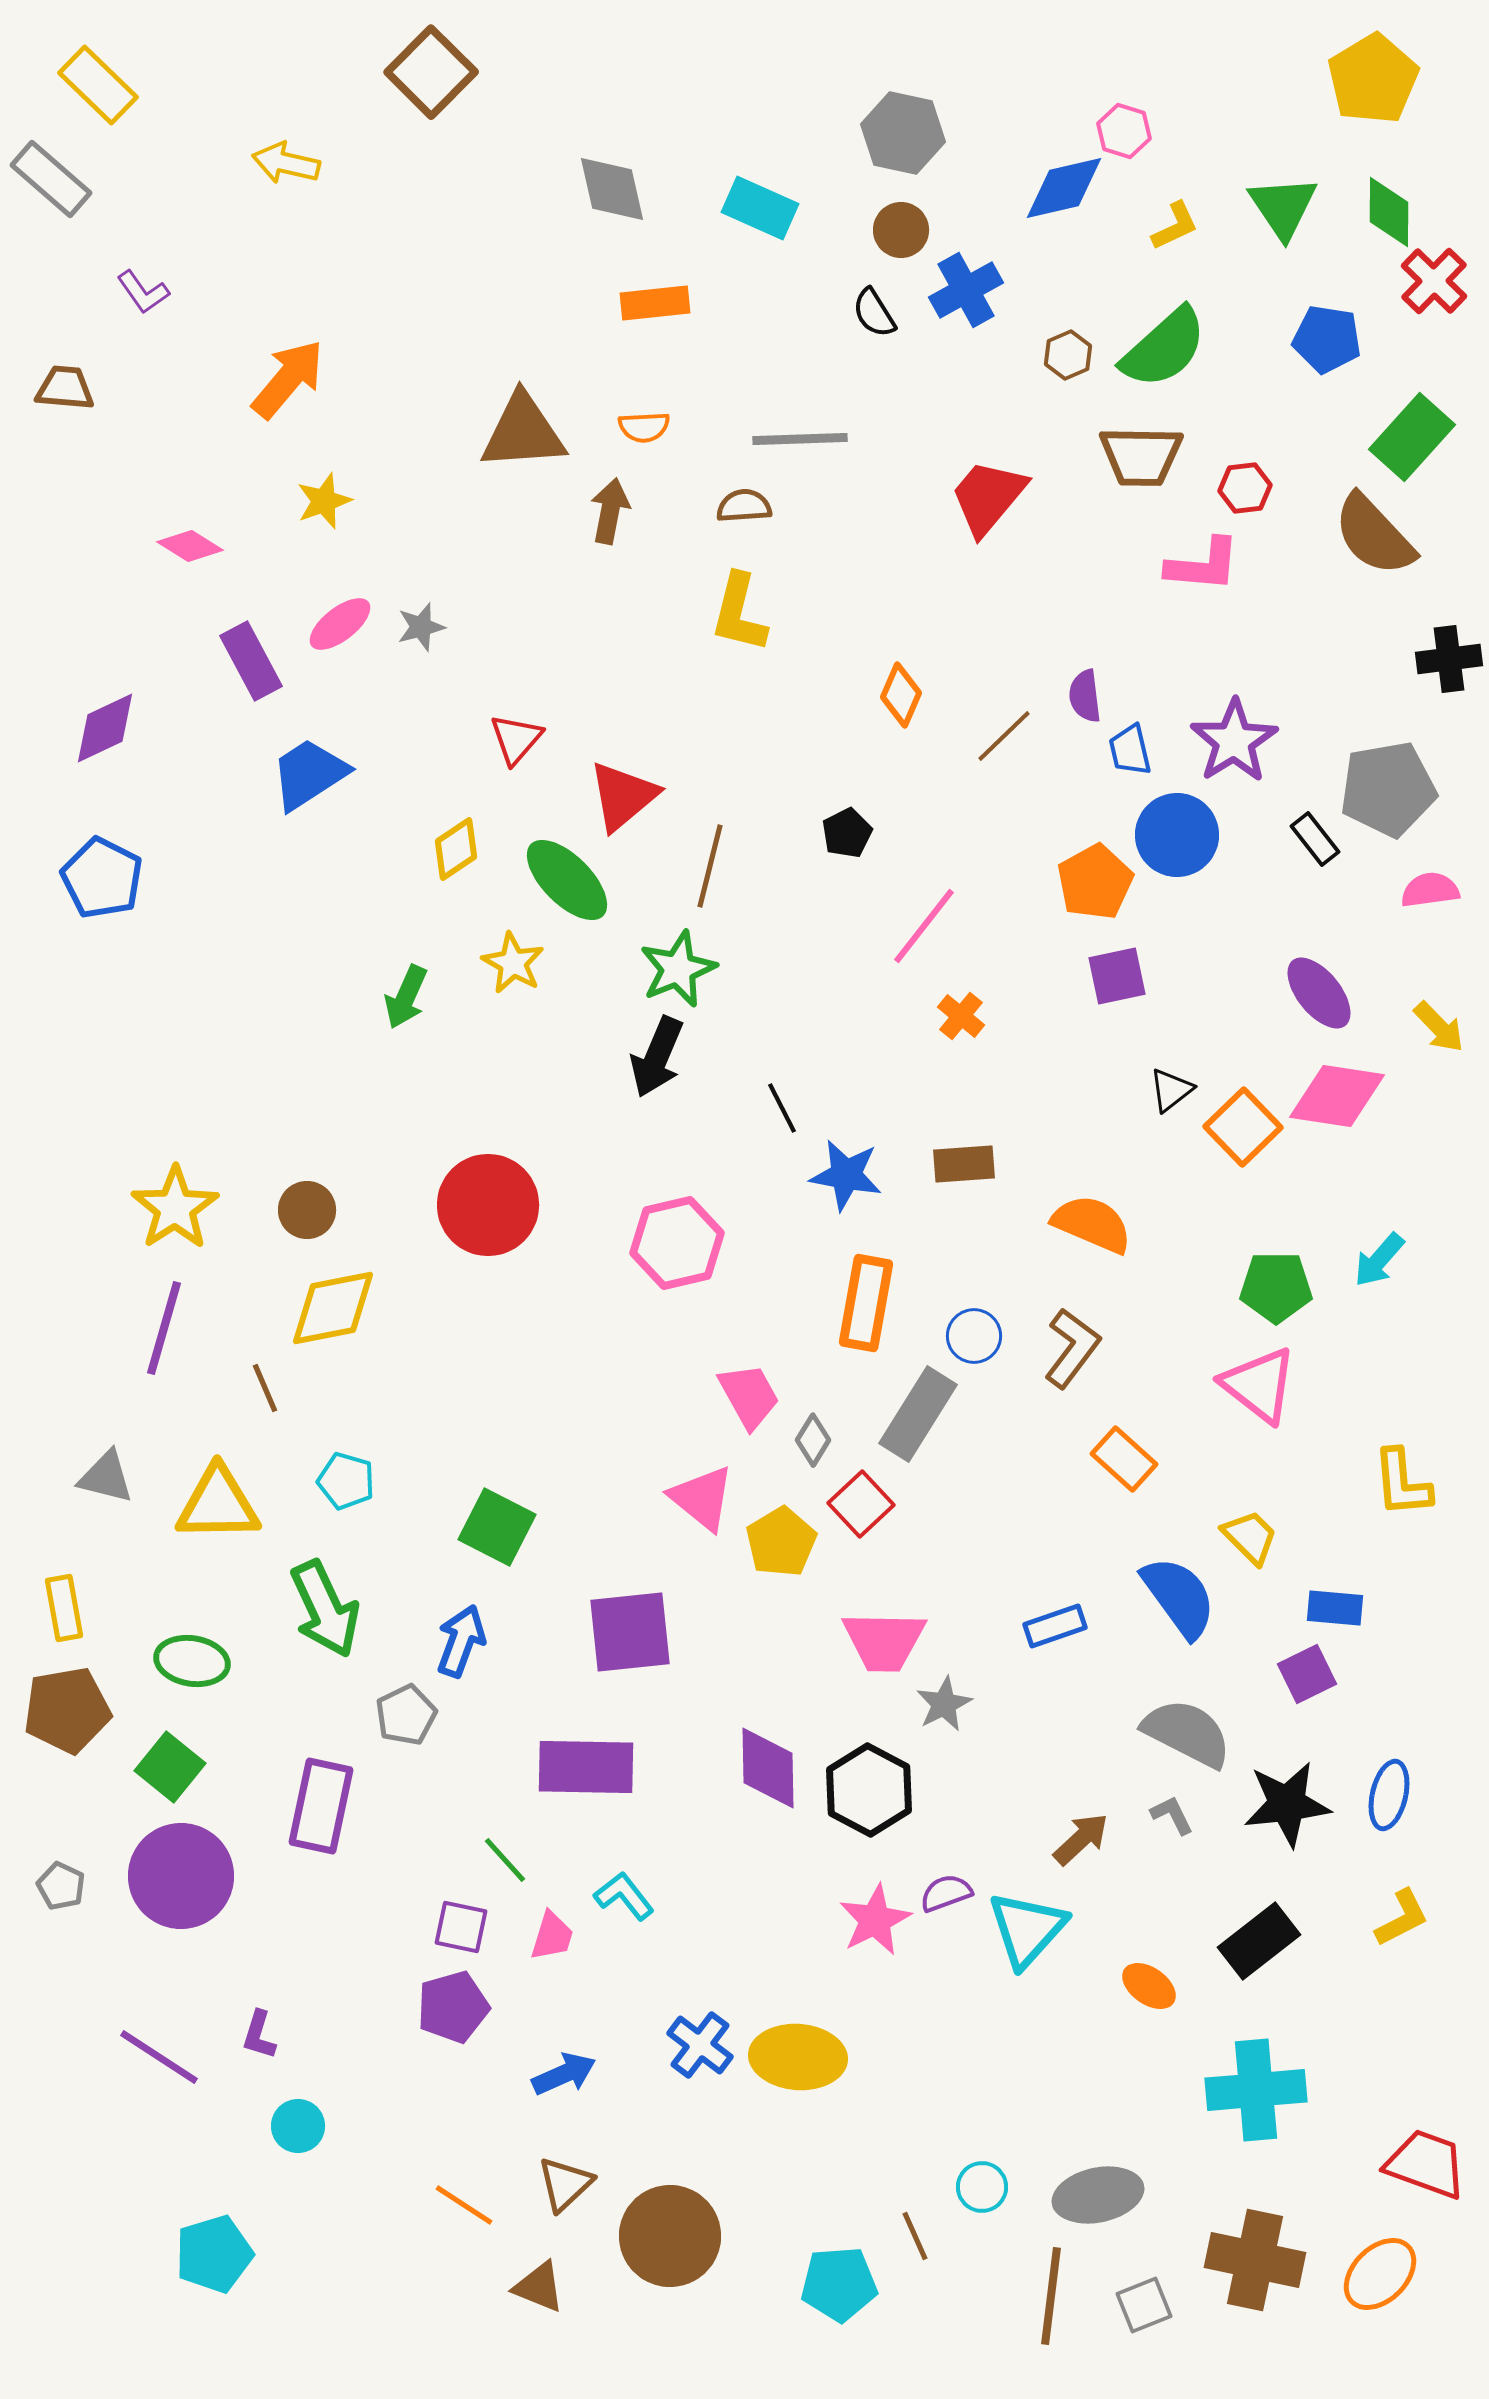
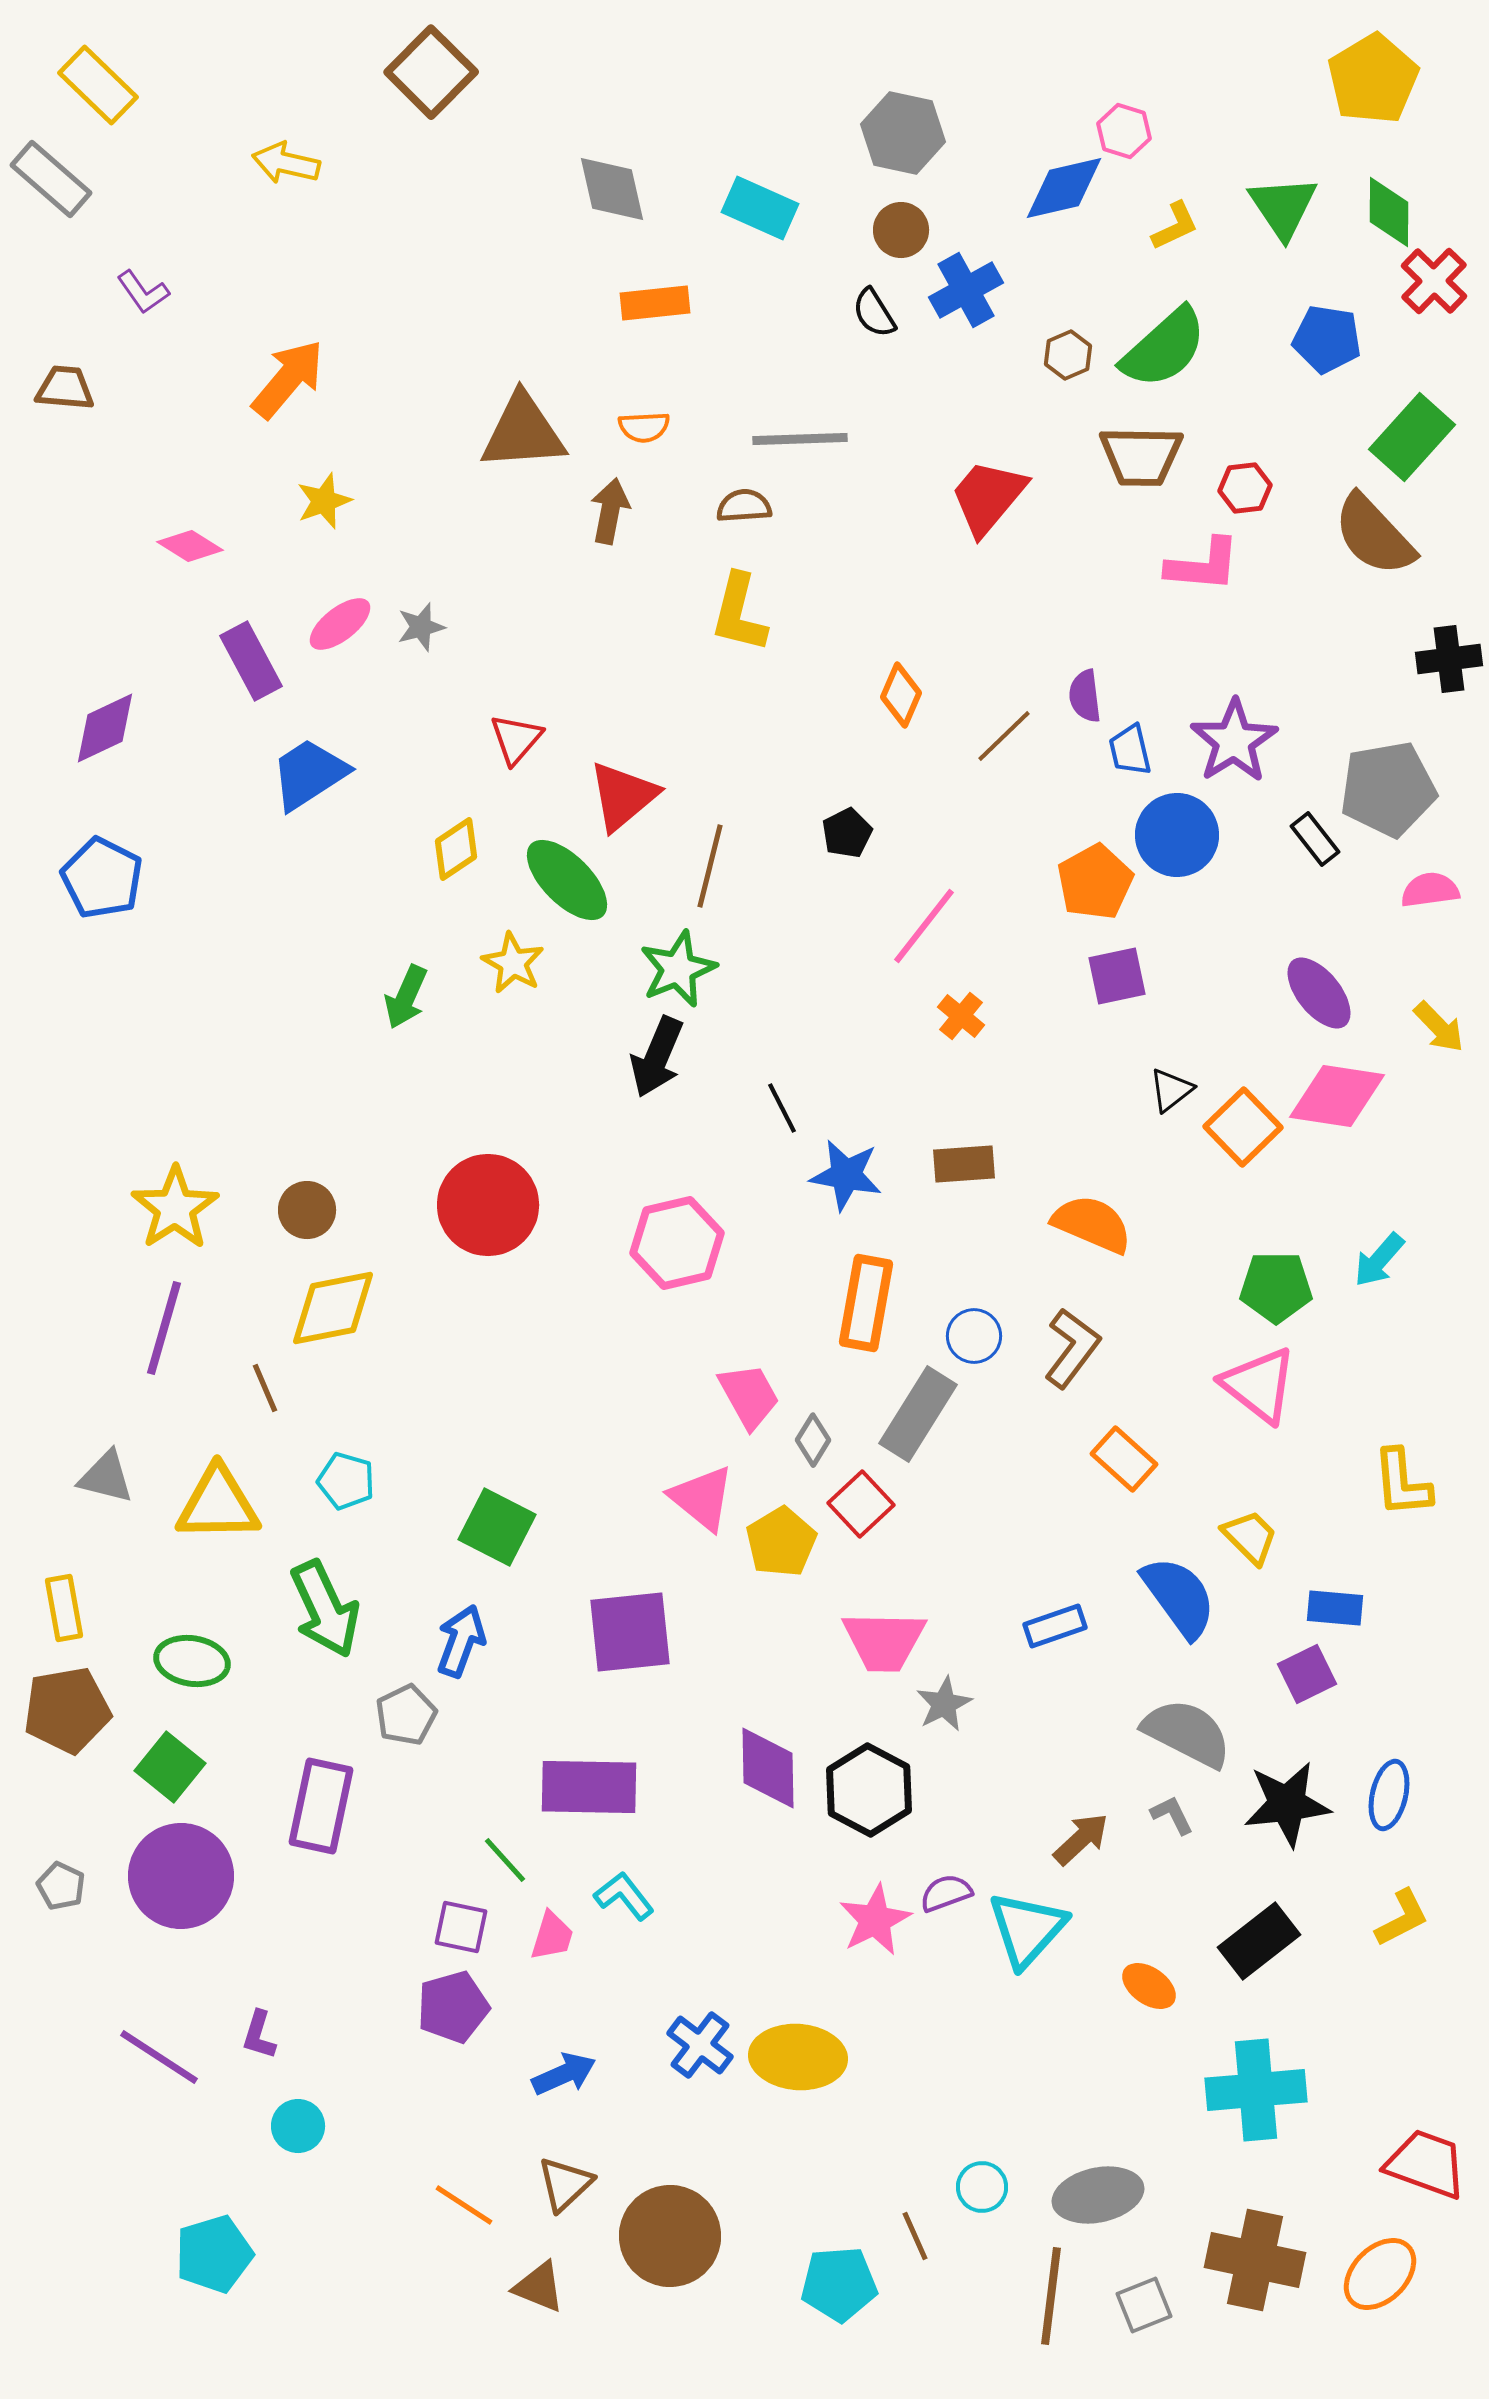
purple rectangle at (586, 1767): moved 3 px right, 20 px down
